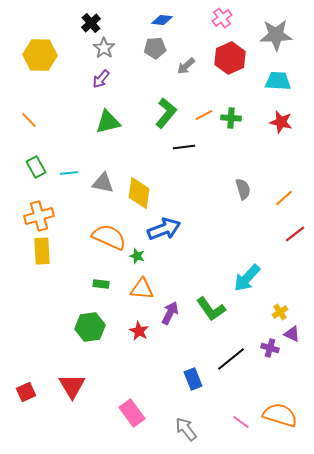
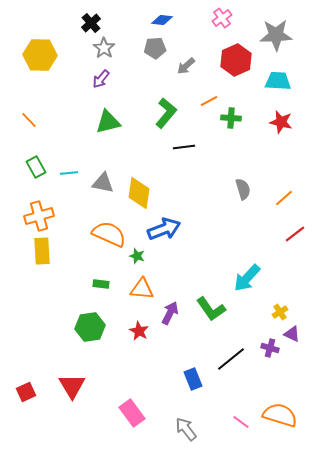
red hexagon at (230, 58): moved 6 px right, 2 px down
orange line at (204, 115): moved 5 px right, 14 px up
orange semicircle at (109, 237): moved 3 px up
